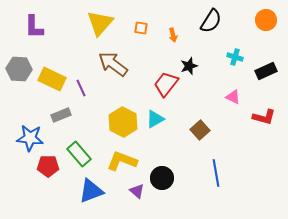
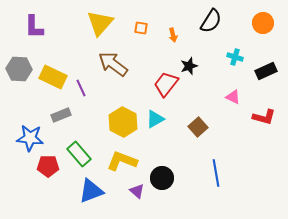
orange circle: moved 3 px left, 3 px down
yellow rectangle: moved 1 px right, 2 px up
brown square: moved 2 px left, 3 px up
